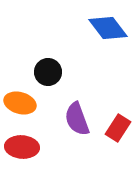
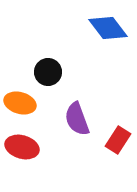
red rectangle: moved 12 px down
red ellipse: rotated 12 degrees clockwise
